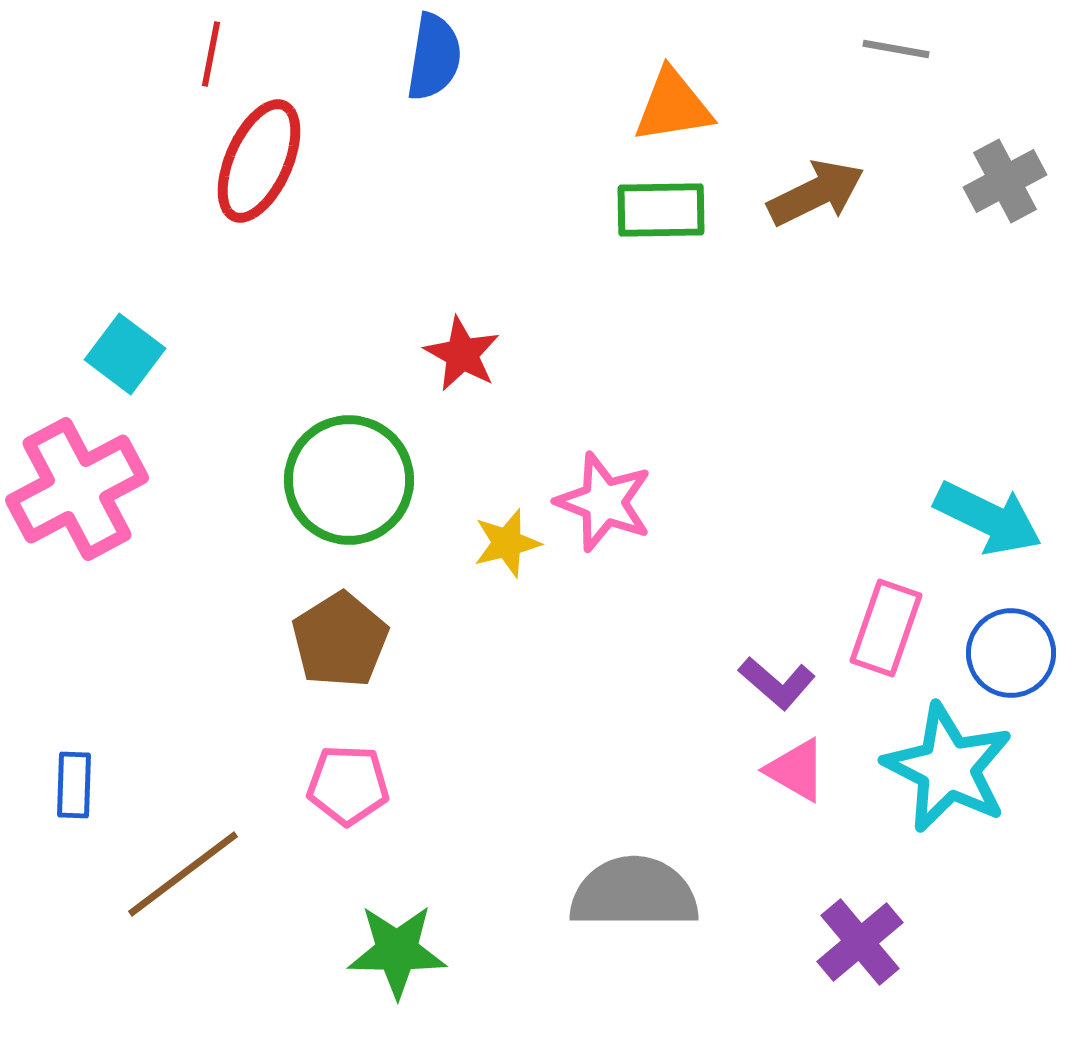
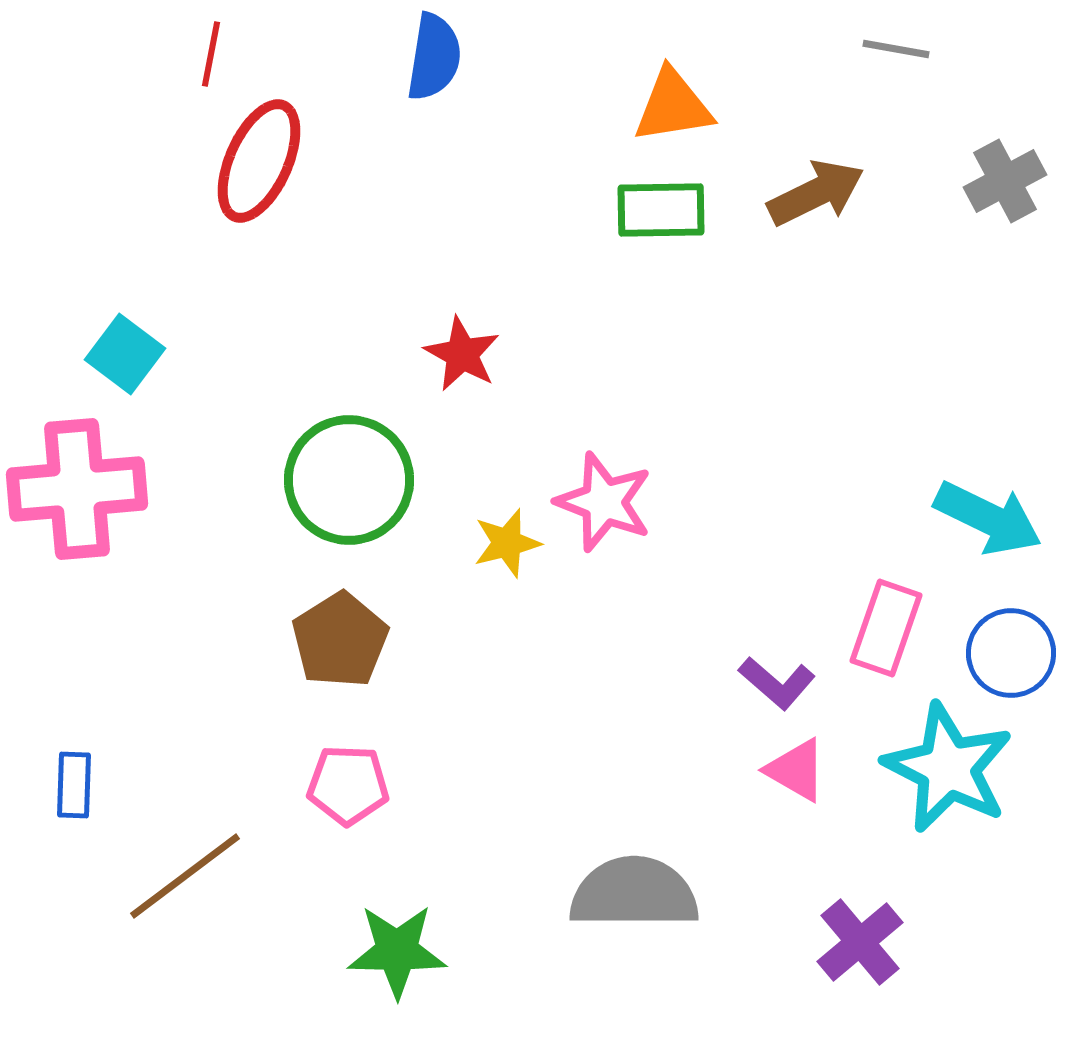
pink cross: rotated 23 degrees clockwise
brown line: moved 2 px right, 2 px down
